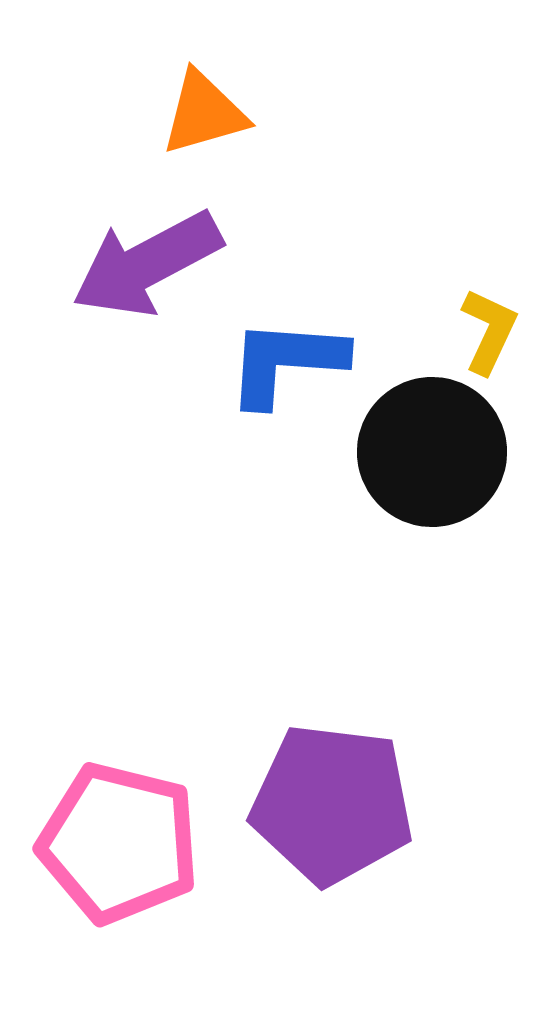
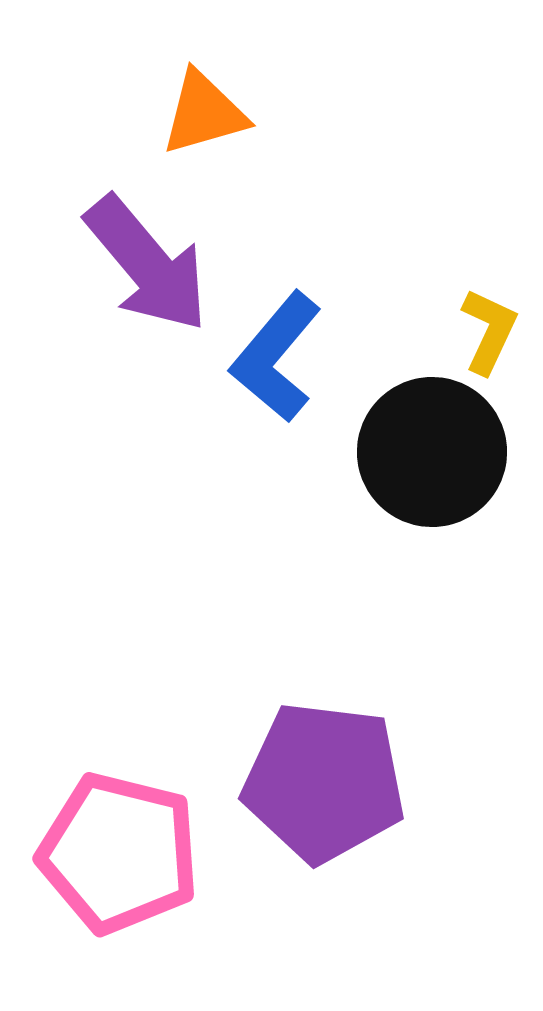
purple arrow: rotated 102 degrees counterclockwise
blue L-shape: moved 10 px left, 5 px up; rotated 54 degrees counterclockwise
purple pentagon: moved 8 px left, 22 px up
pink pentagon: moved 10 px down
